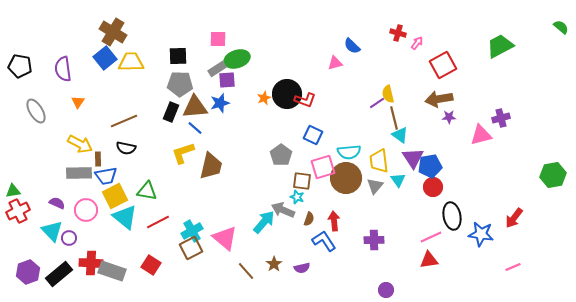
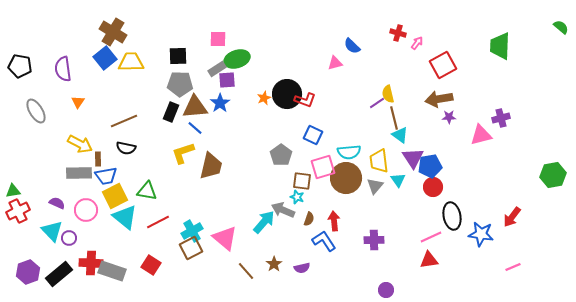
green trapezoid at (500, 46): rotated 60 degrees counterclockwise
blue star at (220, 103): rotated 18 degrees counterclockwise
red arrow at (514, 218): moved 2 px left, 1 px up
